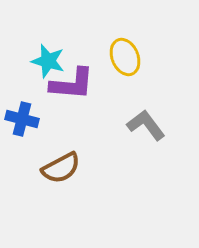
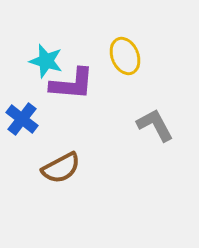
yellow ellipse: moved 1 px up
cyan star: moved 2 px left
blue cross: rotated 24 degrees clockwise
gray L-shape: moved 9 px right; rotated 9 degrees clockwise
